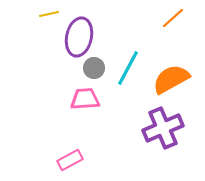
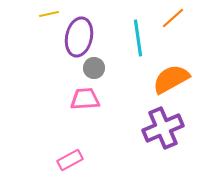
cyan line: moved 10 px right, 30 px up; rotated 36 degrees counterclockwise
